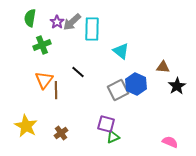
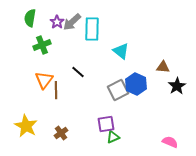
purple square: rotated 24 degrees counterclockwise
